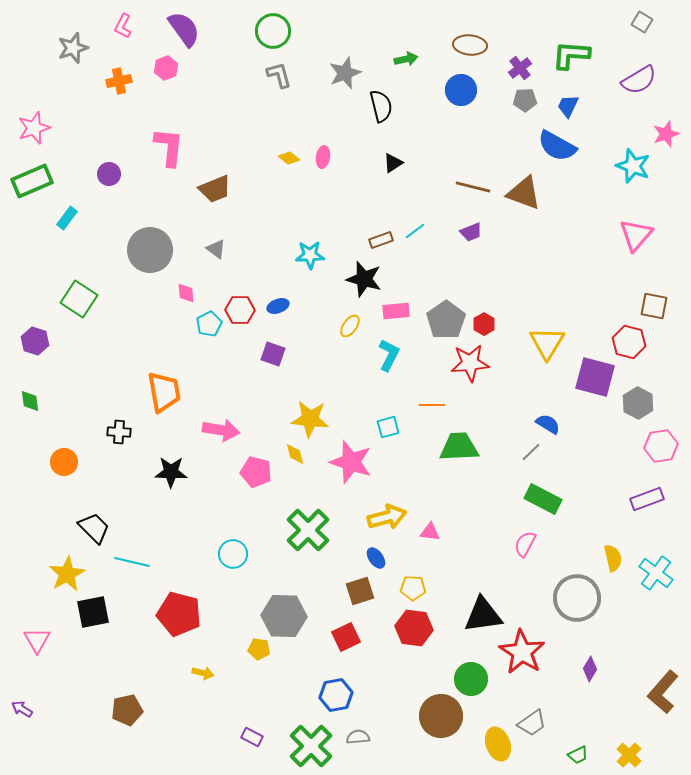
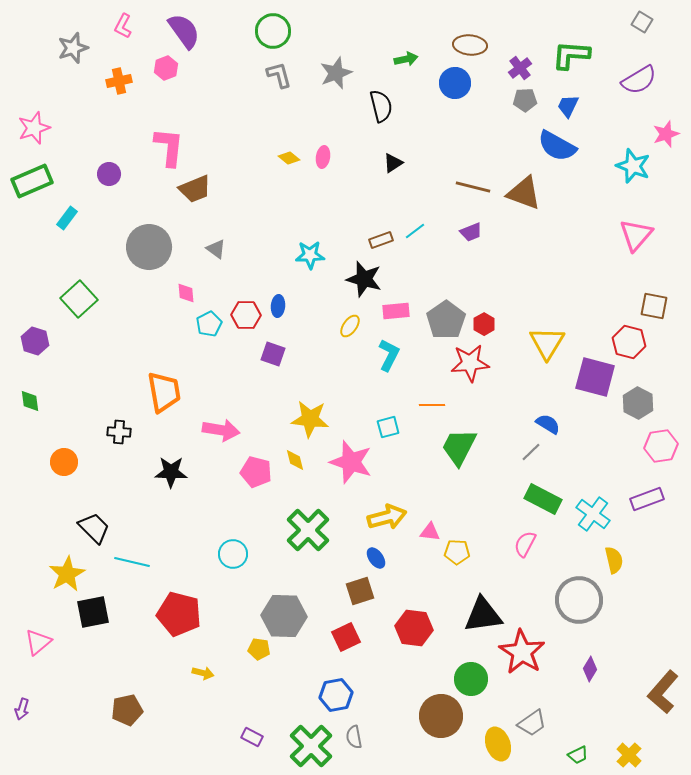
purple semicircle at (184, 29): moved 2 px down
gray star at (345, 73): moved 9 px left
blue circle at (461, 90): moved 6 px left, 7 px up
brown trapezoid at (215, 189): moved 20 px left
gray circle at (150, 250): moved 1 px left, 3 px up
green square at (79, 299): rotated 15 degrees clockwise
blue ellipse at (278, 306): rotated 65 degrees counterclockwise
red hexagon at (240, 310): moved 6 px right, 5 px down
green trapezoid at (459, 447): rotated 60 degrees counterclockwise
yellow diamond at (295, 454): moved 6 px down
yellow semicircle at (613, 558): moved 1 px right, 2 px down
cyan cross at (656, 573): moved 63 px left, 59 px up
yellow pentagon at (413, 588): moved 44 px right, 36 px up
gray circle at (577, 598): moved 2 px right, 2 px down
pink triangle at (37, 640): moved 1 px right, 2 px down; rotated 20 degrees clockwise
purple arrow at (22, 709): rotated 105 degrees counterclockwise
gray semicircle at (358, 737): moved 4 px left; rotated 95 degrees counterclockwise
